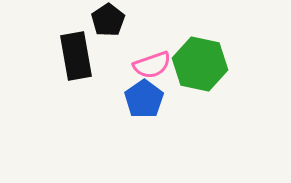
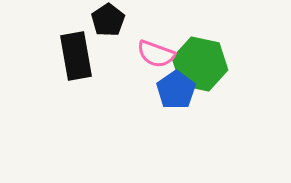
pink semicircle: moved 4 px right, 11 px up; rotated 39 degrees clockwise
blue pentagon: moved 32 px right, 9 px up
